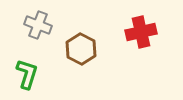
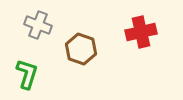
brown hexagon: rotated 8 degrees counterclockwise
